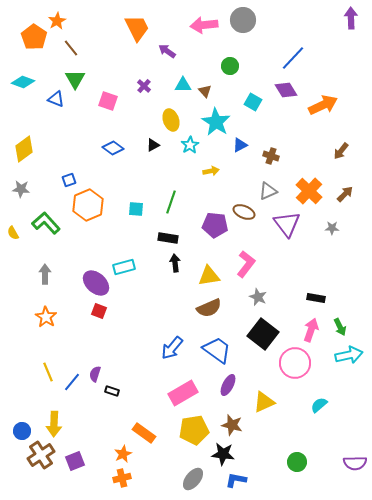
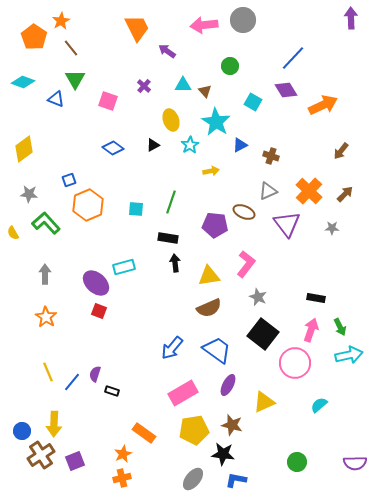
orange star at (57, 21): moved 4 px right
gray star at (21, 189): moved 8 px right, 5 px down
